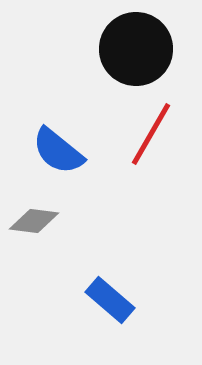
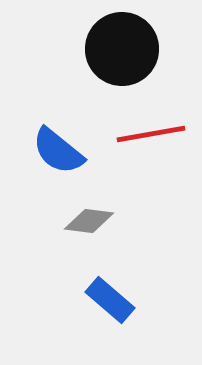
black circle: moved 14 px left
red line: rotated 50 degrees clockwise
gray diamond: moved 55 px right
